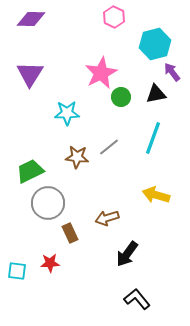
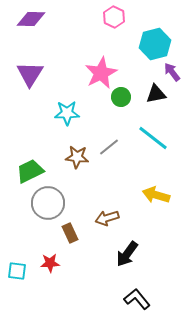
cyan line: rotated 72 degrees counterclockwise
